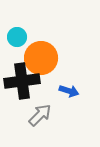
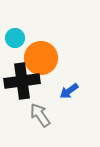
cyan circle: moved 2 px left, 1 px down
blue arrow: rotated 126 degrees clockwise
gray arrow: rotated 80 degrees counterclockwise
